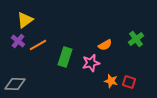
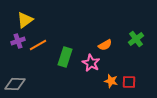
purple cross: rotated 32 degrees clockwise
pink star: rotated 30 degrees counterclockwise
red square: rotated 16 degrees counterclockwise
